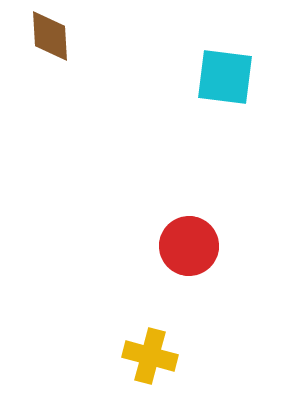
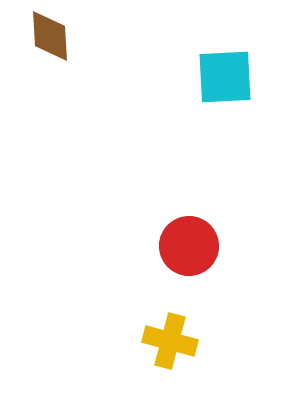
cyan square: rotated 10 degrees counterclockwise
yellow cross: moved 20 px right, 15 px up
